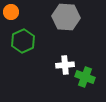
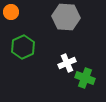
green hexagon: moved 6 px down
white cross: moved 2 px right, 2 px up; rotated 18 degrees counterclockwise
green cross: moved 1 px down
